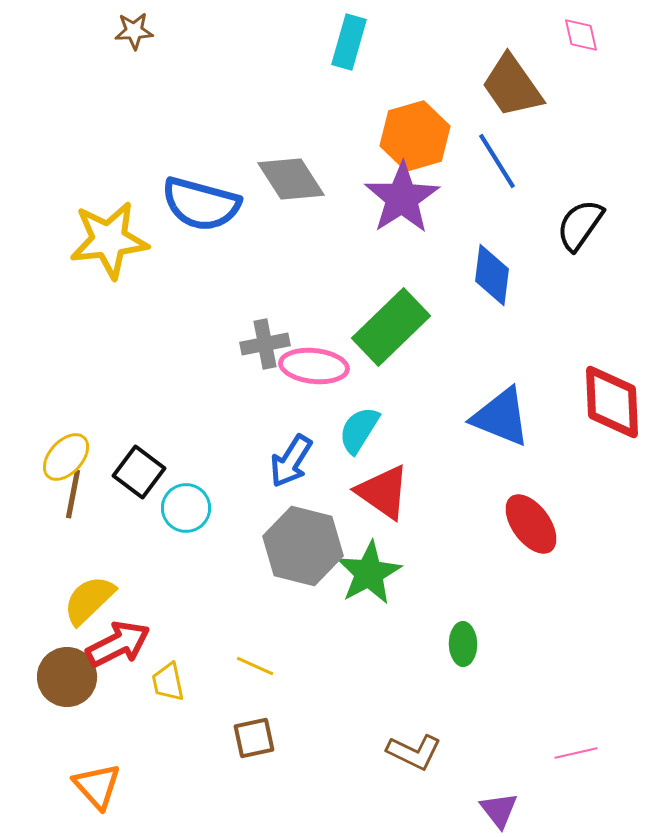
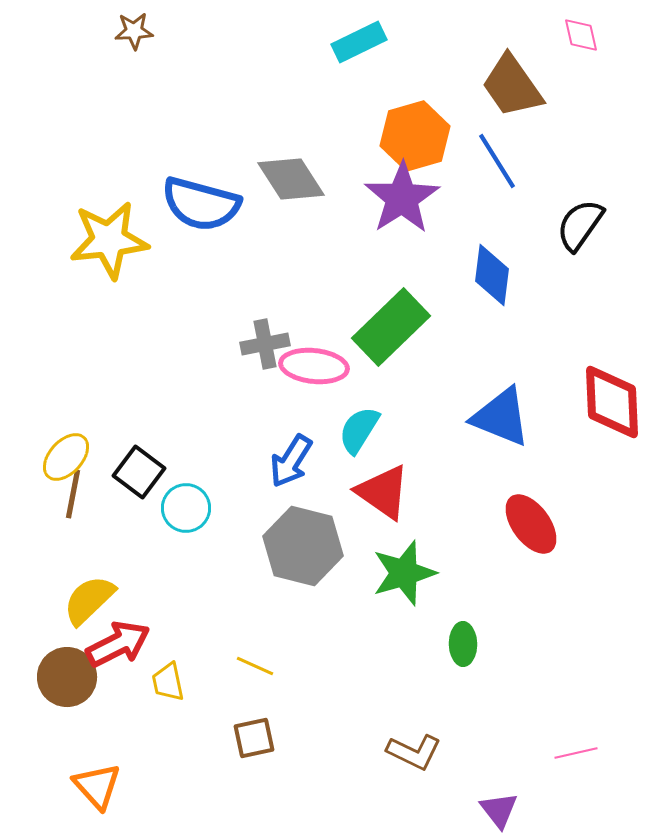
cyan rectangle: moved 10 px right; rotated 48 degrees clockwise
green star: moved 35 px right; rotated 12 degrees clockwise
